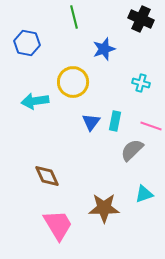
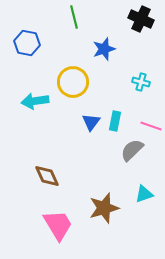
cyan cross: moved 1 px up
brown star: rotated 16 degrees counterclockwise
